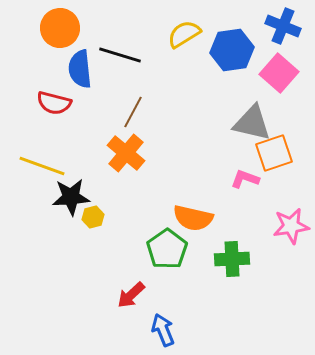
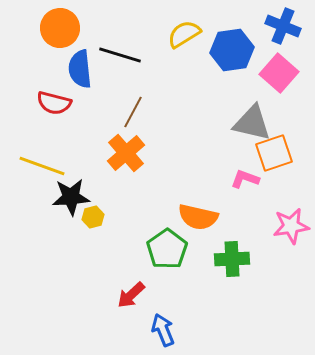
orange cross: rotated 9 degrees clockwise
orange semicircle: moved 5 px right, 1 px up
